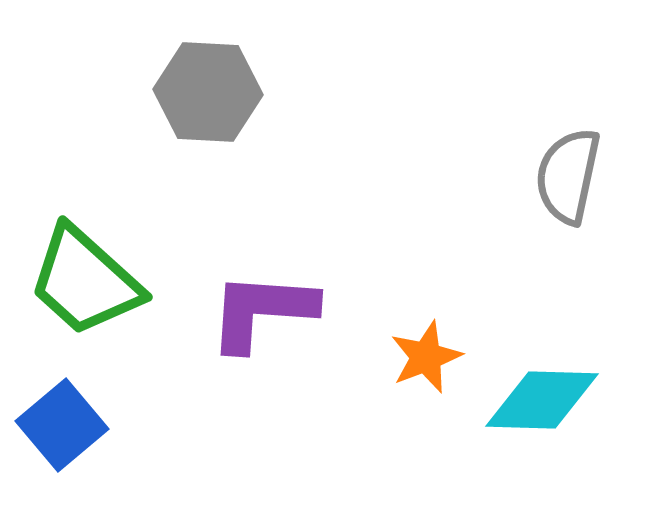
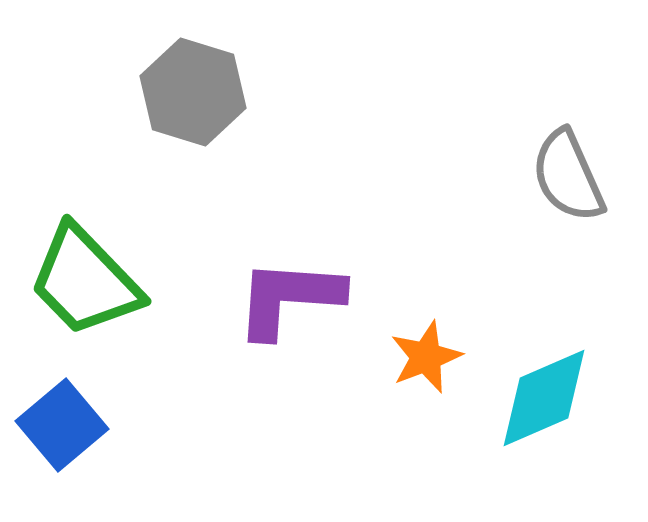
gray hexagon: moved 15 px left; rotated 14 degrees clockwise
gray semicircle: rotated 36 degrees counterclockwise
green trapezoid: rotated 4 degrees clockwise
purple L-shape: moved 27 px right, 13 px up
cyan diamond: moved 2 px right, 2 px up; rotated 25 degrees counterclockwise
